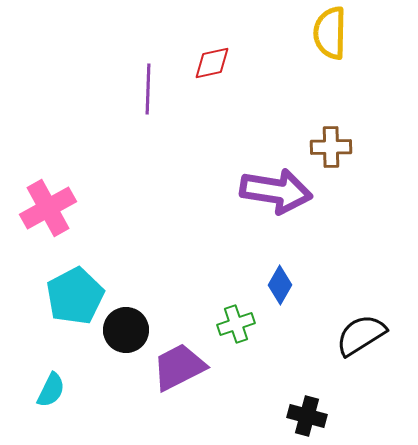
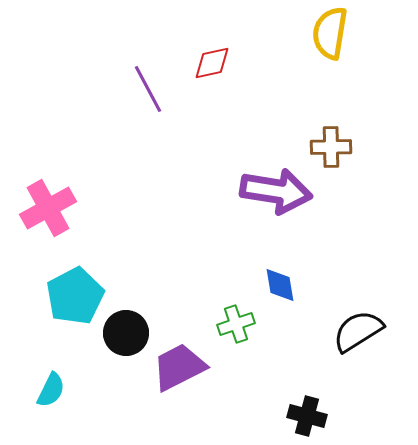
yellow semicircle: rotated 8 degrees clockwise
purple line: rotated 30 degrees counterclockwise
blue diamond: rotated 39 degrees counterclockwise
black circle: moved 3 px down
black semicircle: moved 3 px left, 4 px up
